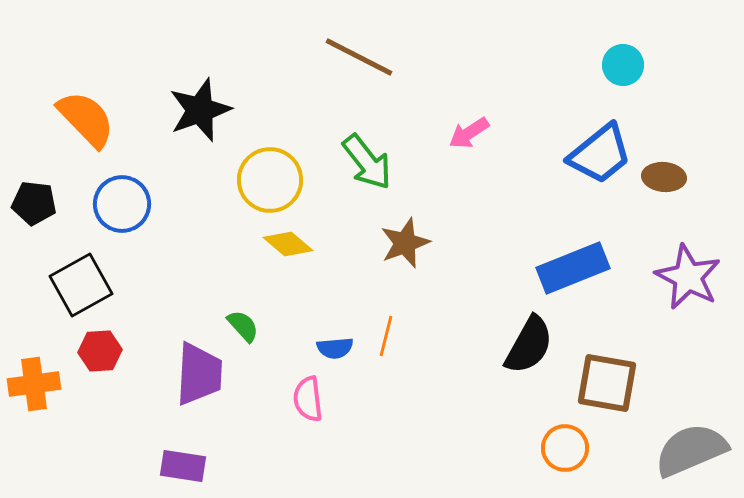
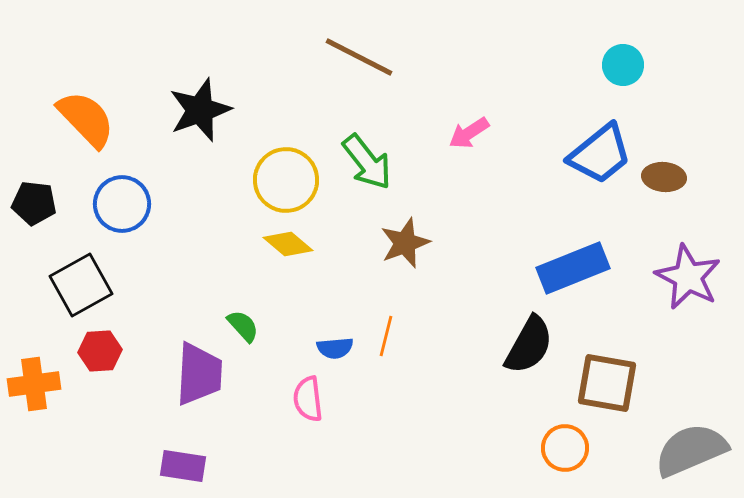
yellow circle: moved 16 px right
